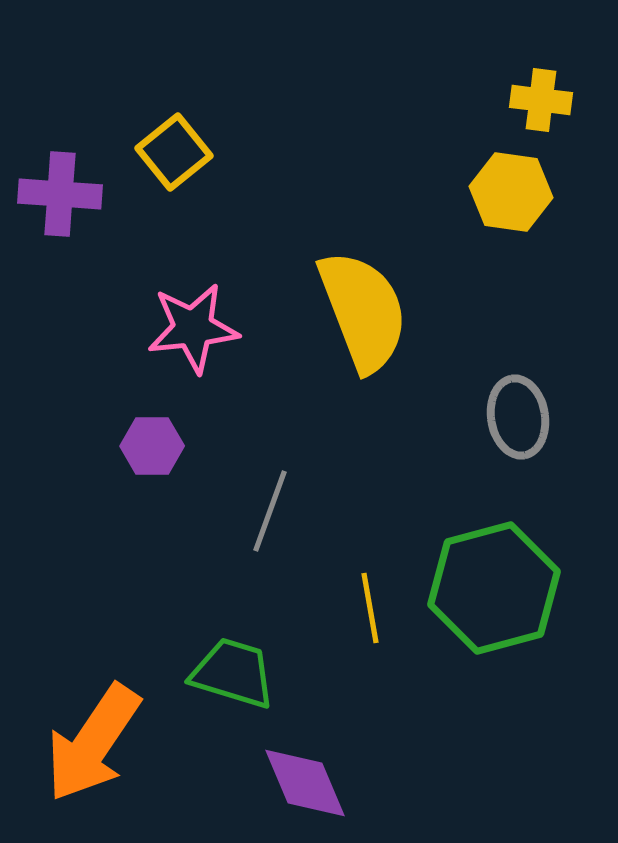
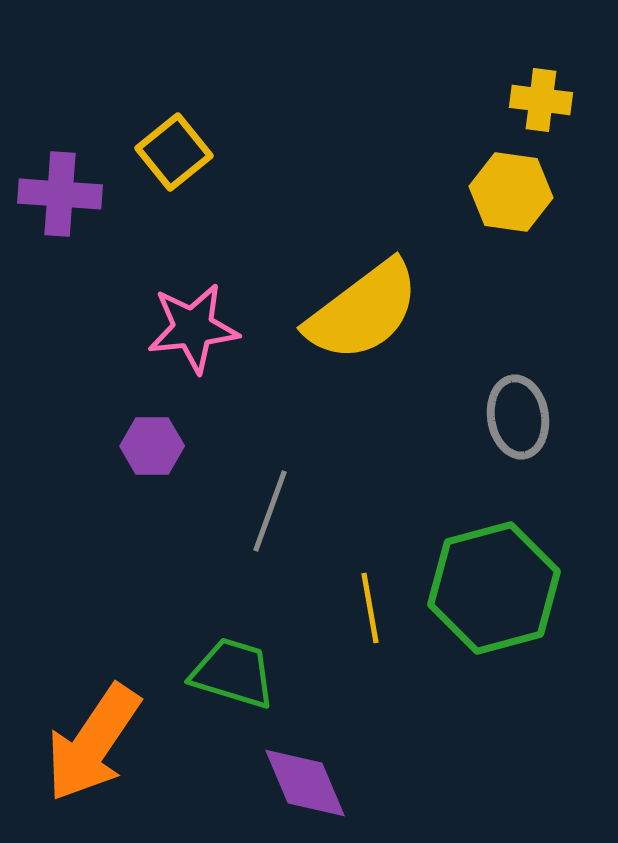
yellow semicircle: rotated 74 degrees clockwise
